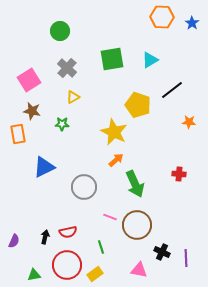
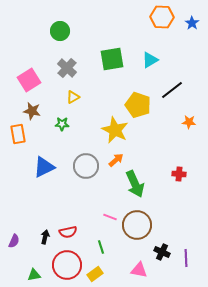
yellow star: moved 1 px right, 2 px up
gray circle: moved 2 px right, 21 px up
